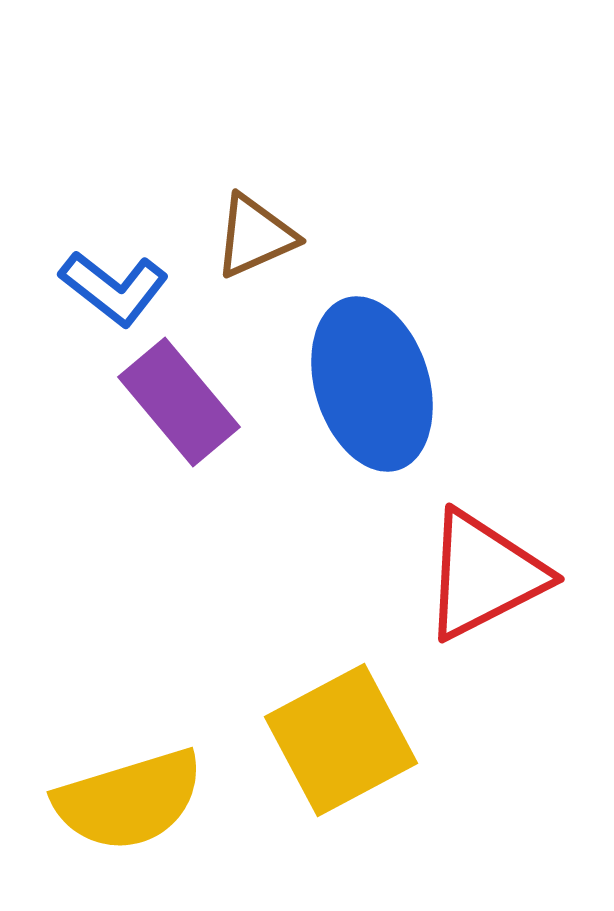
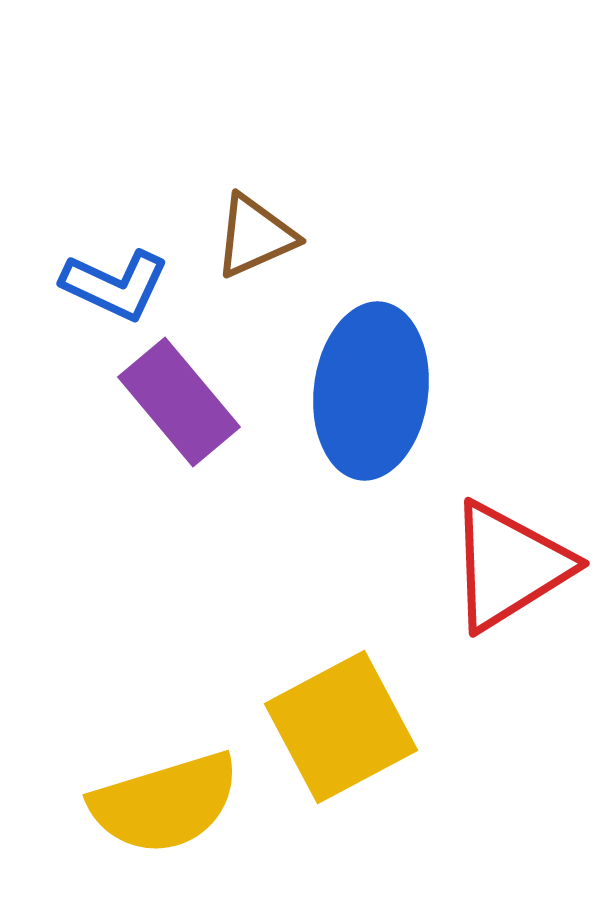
blue L-shape: moved 1 px right, 3 px up; rotated 13 degrees counterclockwise
blue ellipse: moved 1 px left, 7 px down; rotated 24 degrees clockwise
red triangle: moved 25 px right, 9 px up; rotated 5 degrees counterclockwise
yellow square: moved 13 px up
yellow semicircle: moved 36 px right, 3 px down
